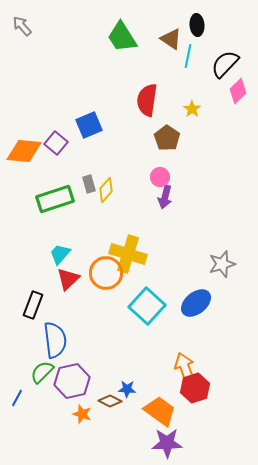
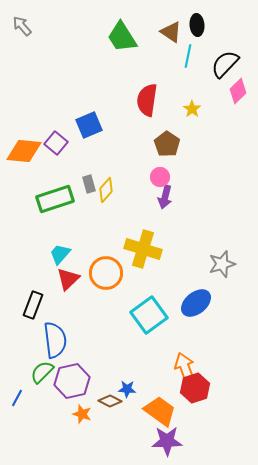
brown triangle: moved 7 px up
brown pentagon: moved 6 px down
yellow cross: moved 15 px right, 5 px up
cyan square: moved 2 px right, 9 px down; rotated 12 degrees clockwise
purple star: moved 2 px up
